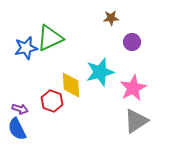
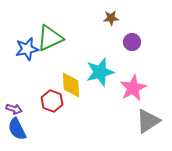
blue star: moved 1 px right, 1 px down
purple arrow: moved 6 px left
gray triangle: moved 12 px right
